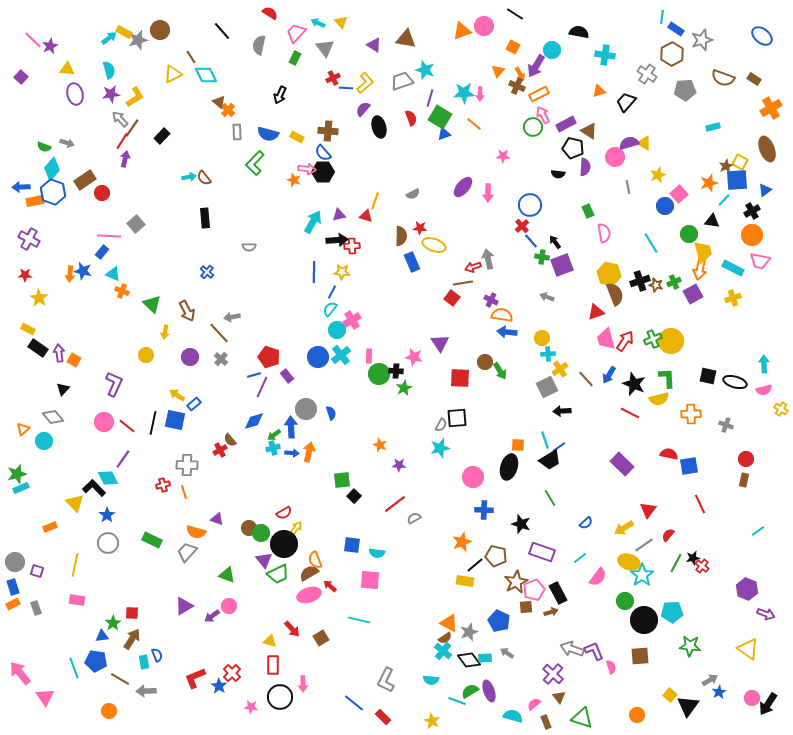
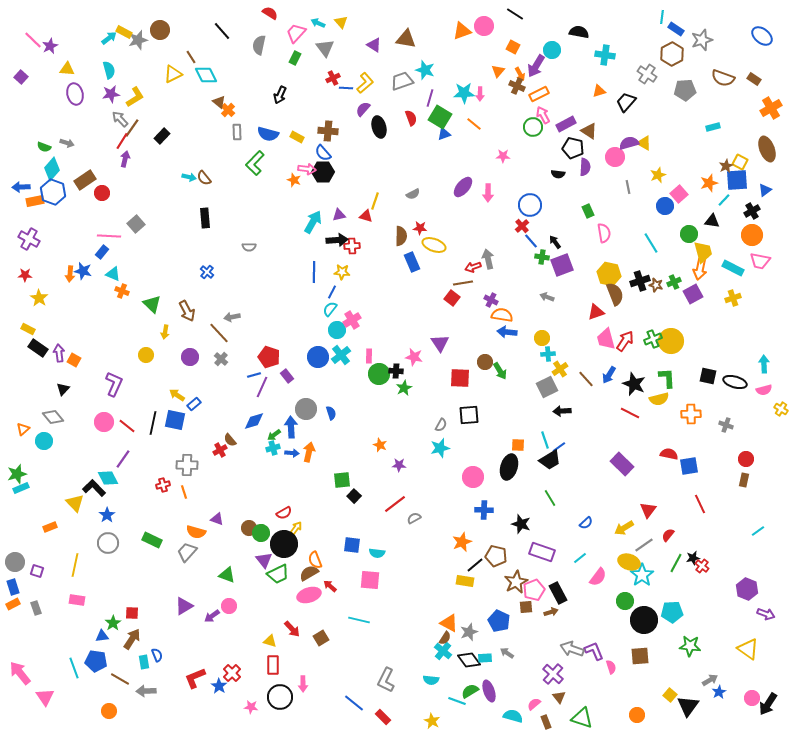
cyan arrow at (189, 177): rotated 24 degrees clockwise
black square at (457, 418): moved 12 px right, 3 px up
brown semicircle at (445, 638): rotated 24 degrees counterclockwise
